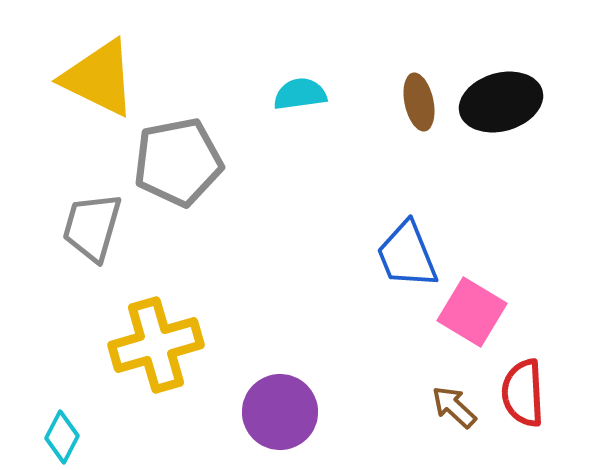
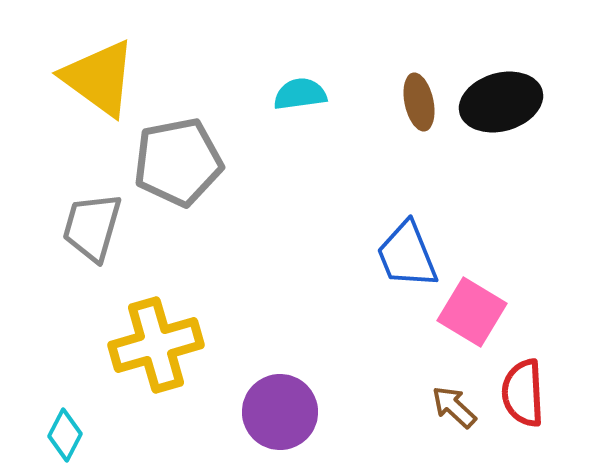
yellow triangle: rotated 10 degrees clockwise
cyan diamond: moved 3 px right, 2 px up
